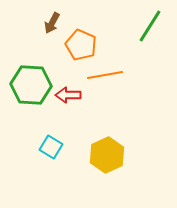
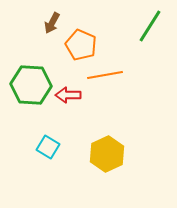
cyan square: moved 3 px left
yellow hexagon: moved 1 px up
